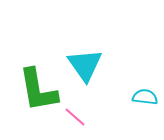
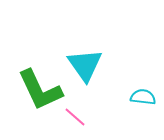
green L-shape: moved 2 px right; rotated 15 degrees counterclockwise
cyan semicircle: moved 2 px left
